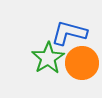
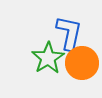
blue L-shape: rotated 87 degrees clockwise
